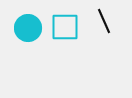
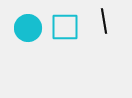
black line: rotated 15 degrees clockwise
